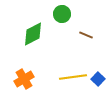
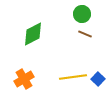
green circle: moved 20 px right
brown line: moved 1 px left, 1 px up
